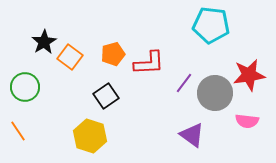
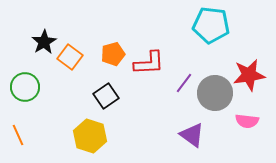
orange line: moved 4 px down; rotated 10 degrees clockwise
